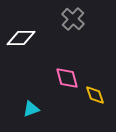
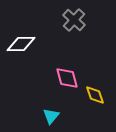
gray cross: moved 1 px right, 1 px down
white diamond: moved 6 px down
cyan triangle: moved 20 px right, 7 px down; rotated 30 degrees counterclockwise
